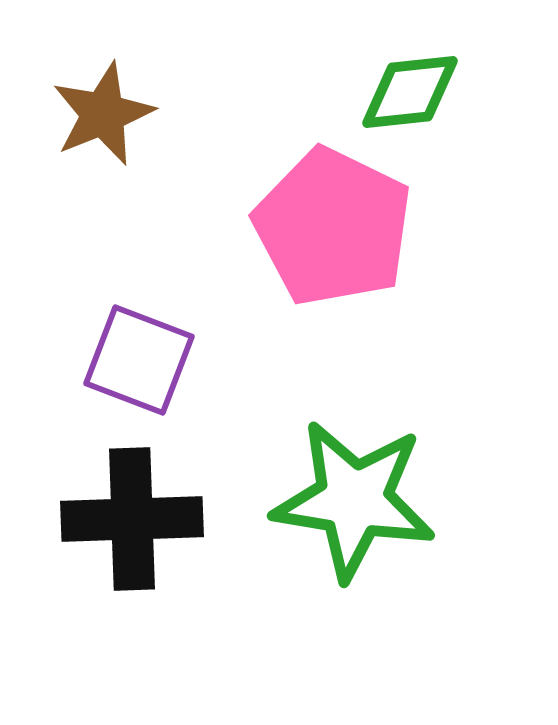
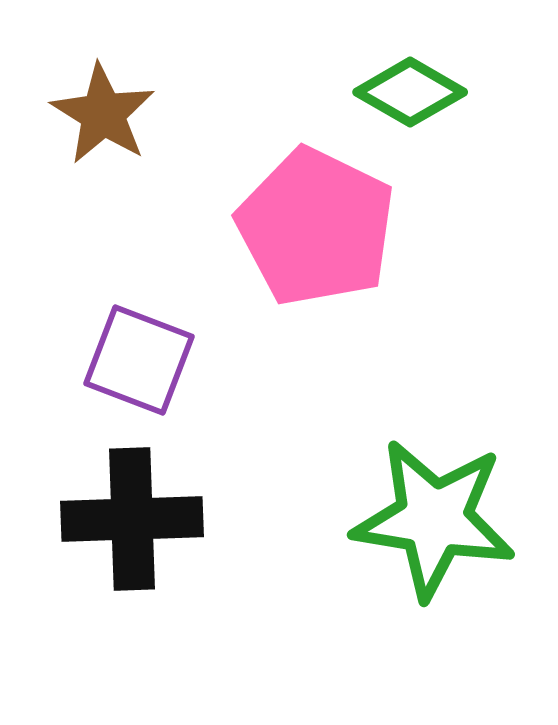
green diamond: rotated 36 degrees clockwise
brown star: rotated 18 degrees counterclockwise
pink pentagon: moved 17 px left
green star: moved 80 px right, 19 px down
